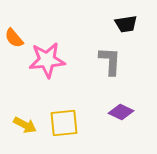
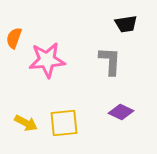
orange semicircle: rotated 60 degrees clockwise
yellow arrow: moved 1 px right, 2 px up
